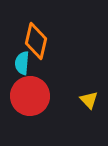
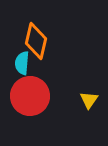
yellow triangle: rotated 18 degrees clockwise
